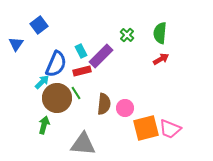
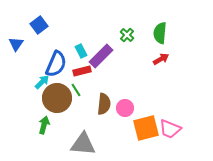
green line: moved 3 px up
